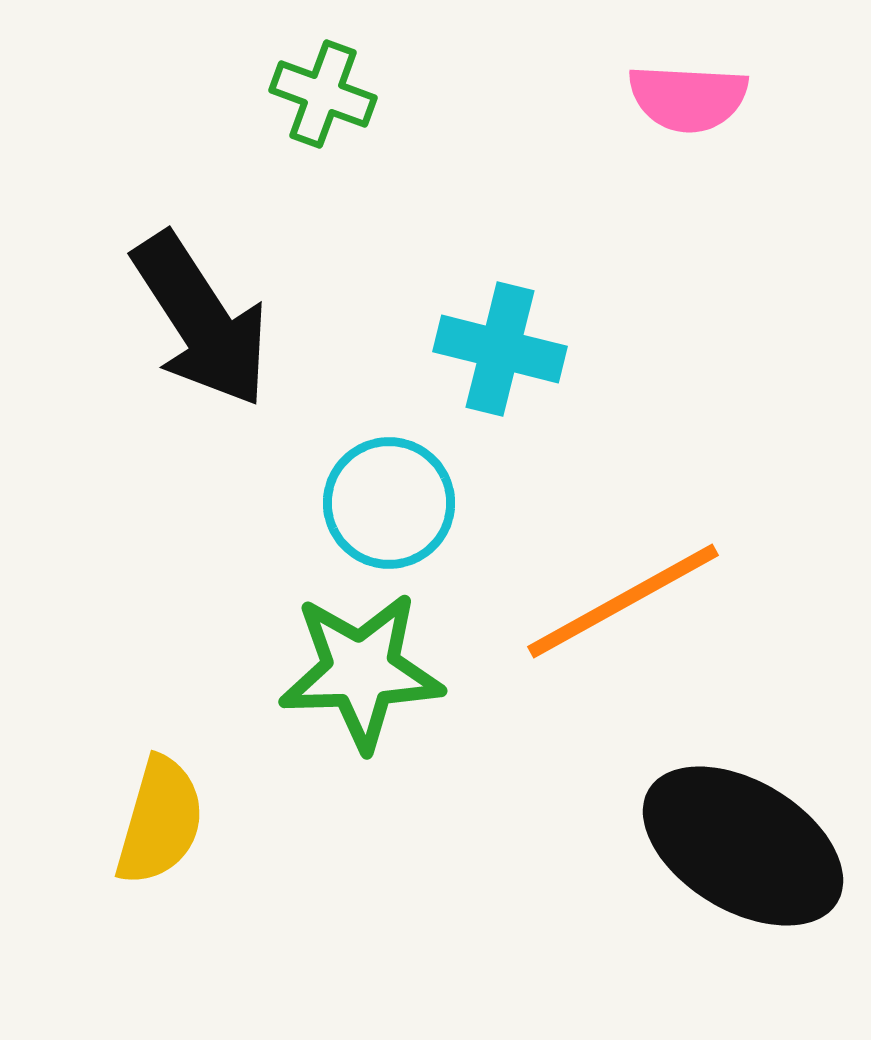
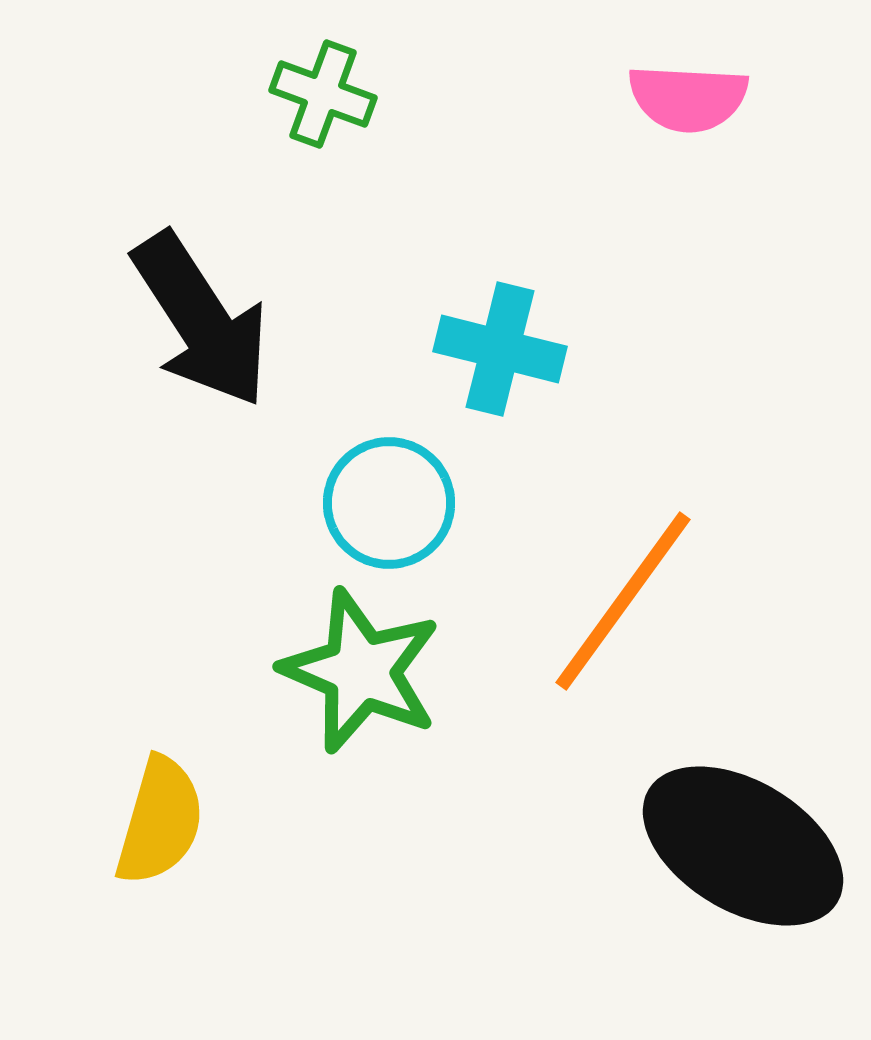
orange line: rotated 25 degrees counterclockwise
green star: rotated 25 degrees clockwise
